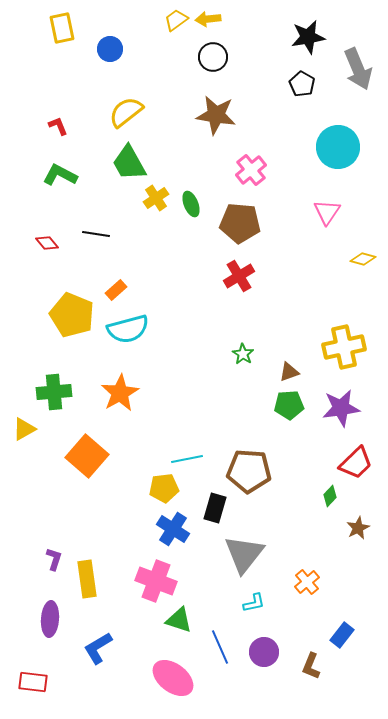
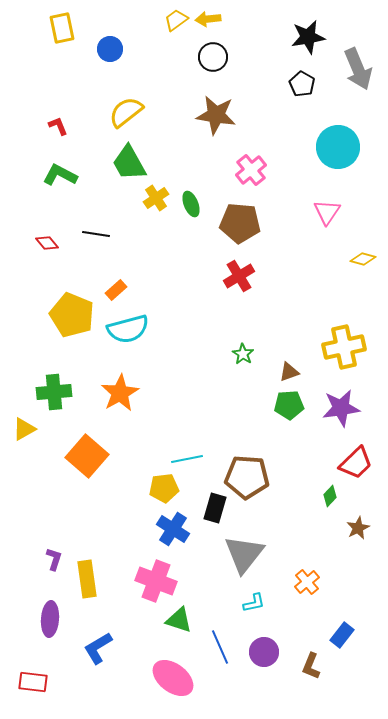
brown pentagon at (249, 471): moved 2 px left, 6 px down
